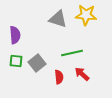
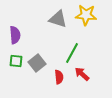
green line: rotated 50 degrees counterclockwise
